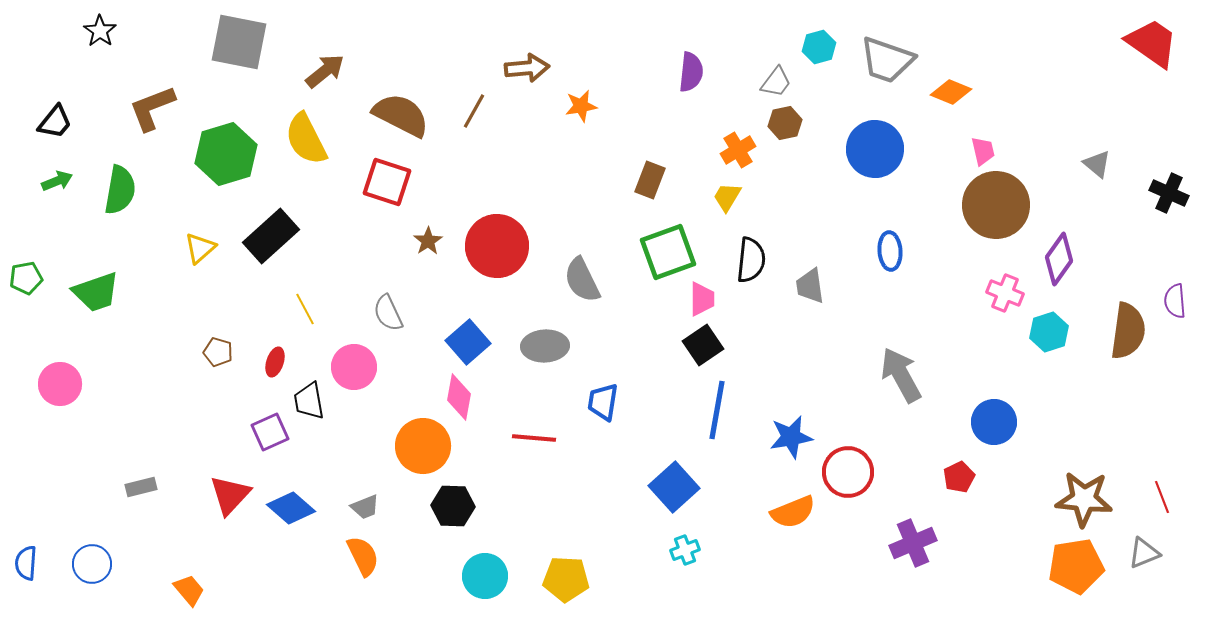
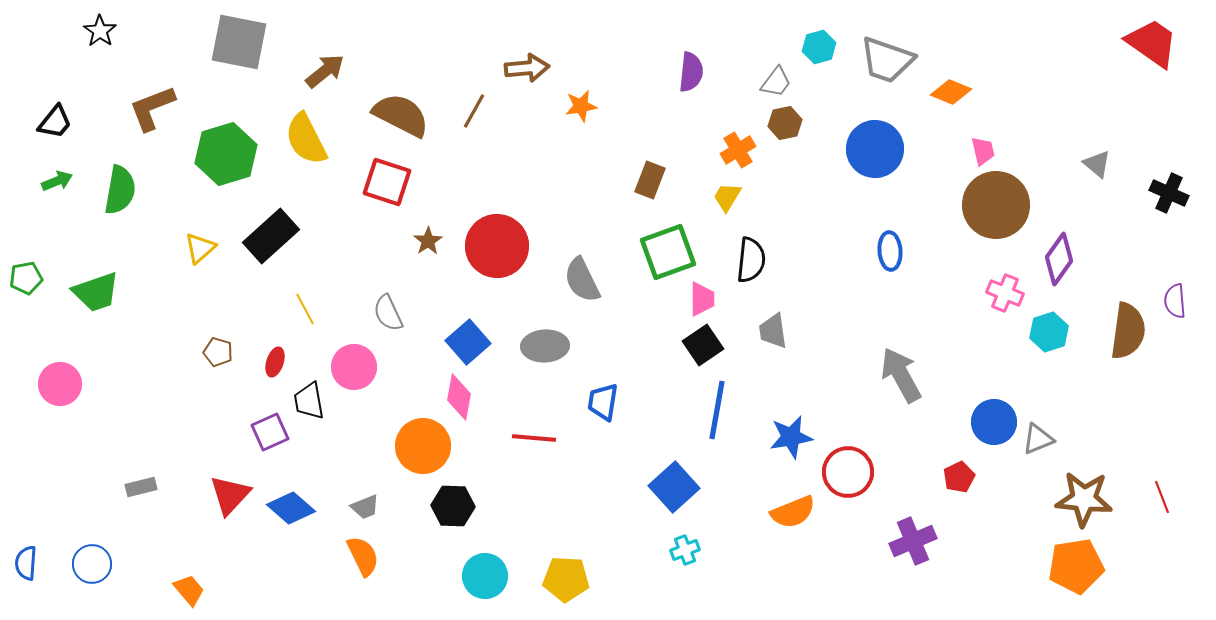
gray trapezoid at (810, 286): moved 37 px left, 45 px down
purple cross at (913, 543): moved 2 px up
gray triangle at (1144, 553): moved 106 px left, 114 px up
